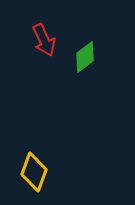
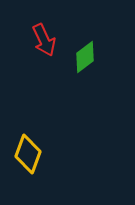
yellow diamond: moved 6 px left, 18 px up
